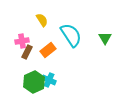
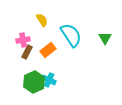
pink cross: moved 1 px right, 1 px up
